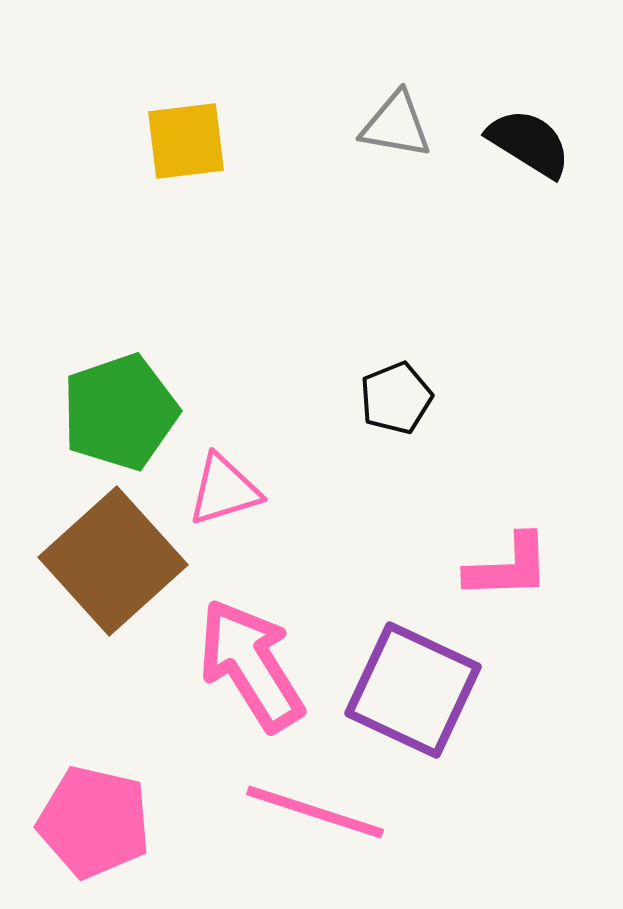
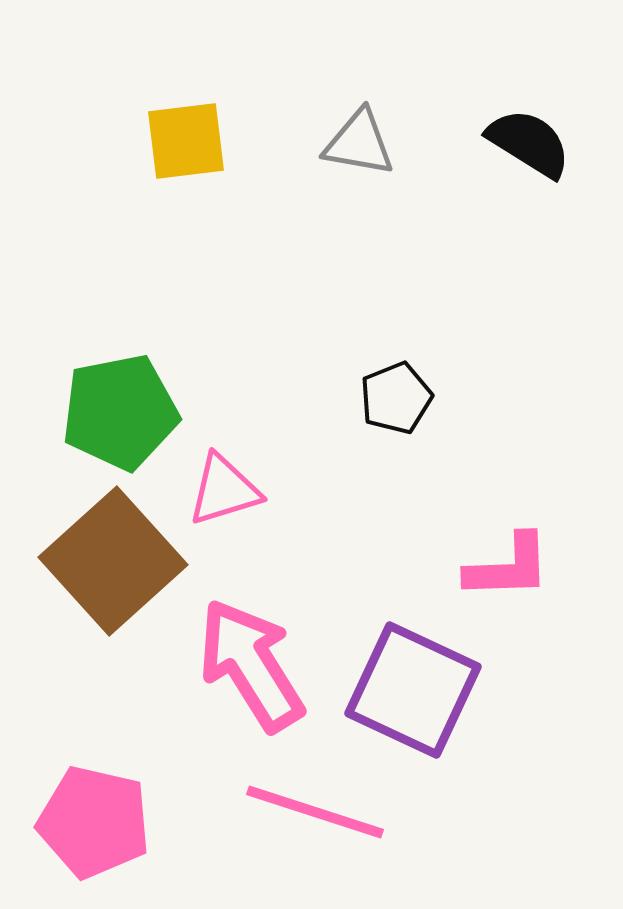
gray triangle: moved 37 px left, 18 px down
green pentagon: rotated 8 degrees clockwise
